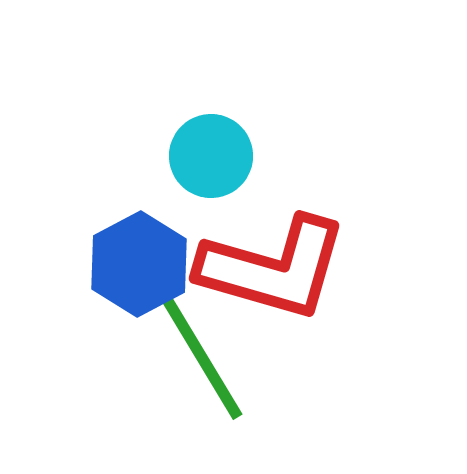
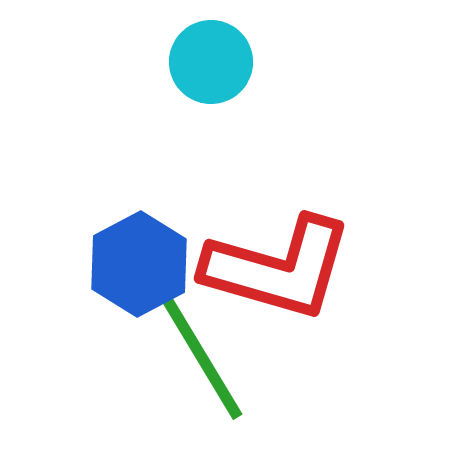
cyan circle: moved 94 px up
red L-shape: moved 5 px right
